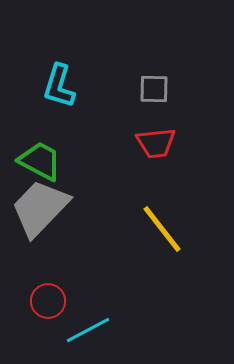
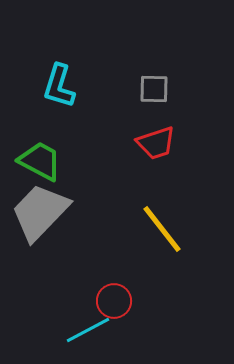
red trapezoid: rotated 12 degrees counterclockwise
gray trapezoid: moved 4 px down
red circle: moved 66 px right
